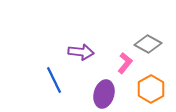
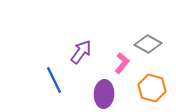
purple arrow: rotated 60 degrees counterclockwise
pink L-shape: moved 3 px left
orange hexagon: moved 1 px right, 1 px up; rotated 16 degrees counterclockwise
purple ellipse: rotated 12 degrees counterclockwise
